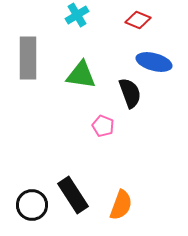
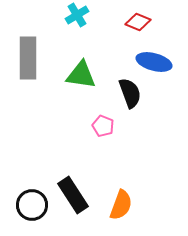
red diamond: moved 2 px down
